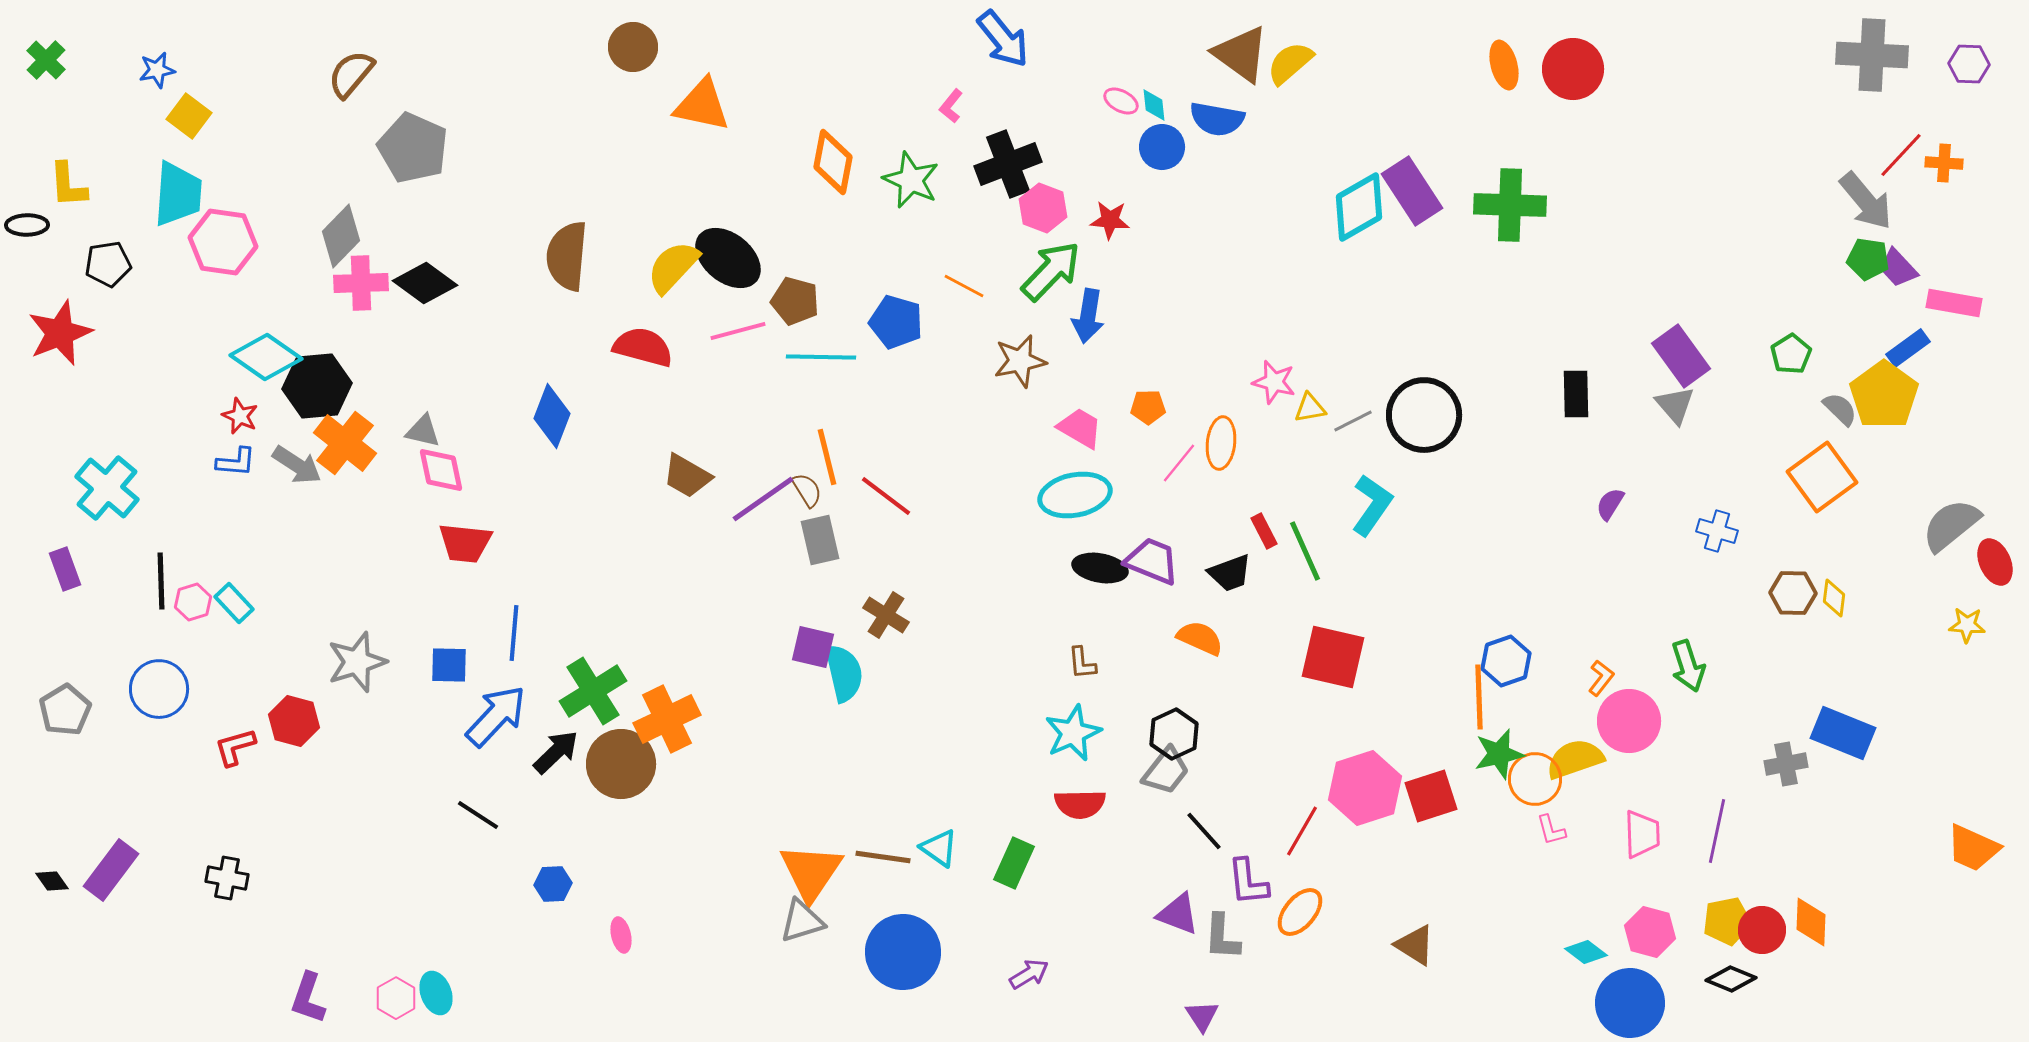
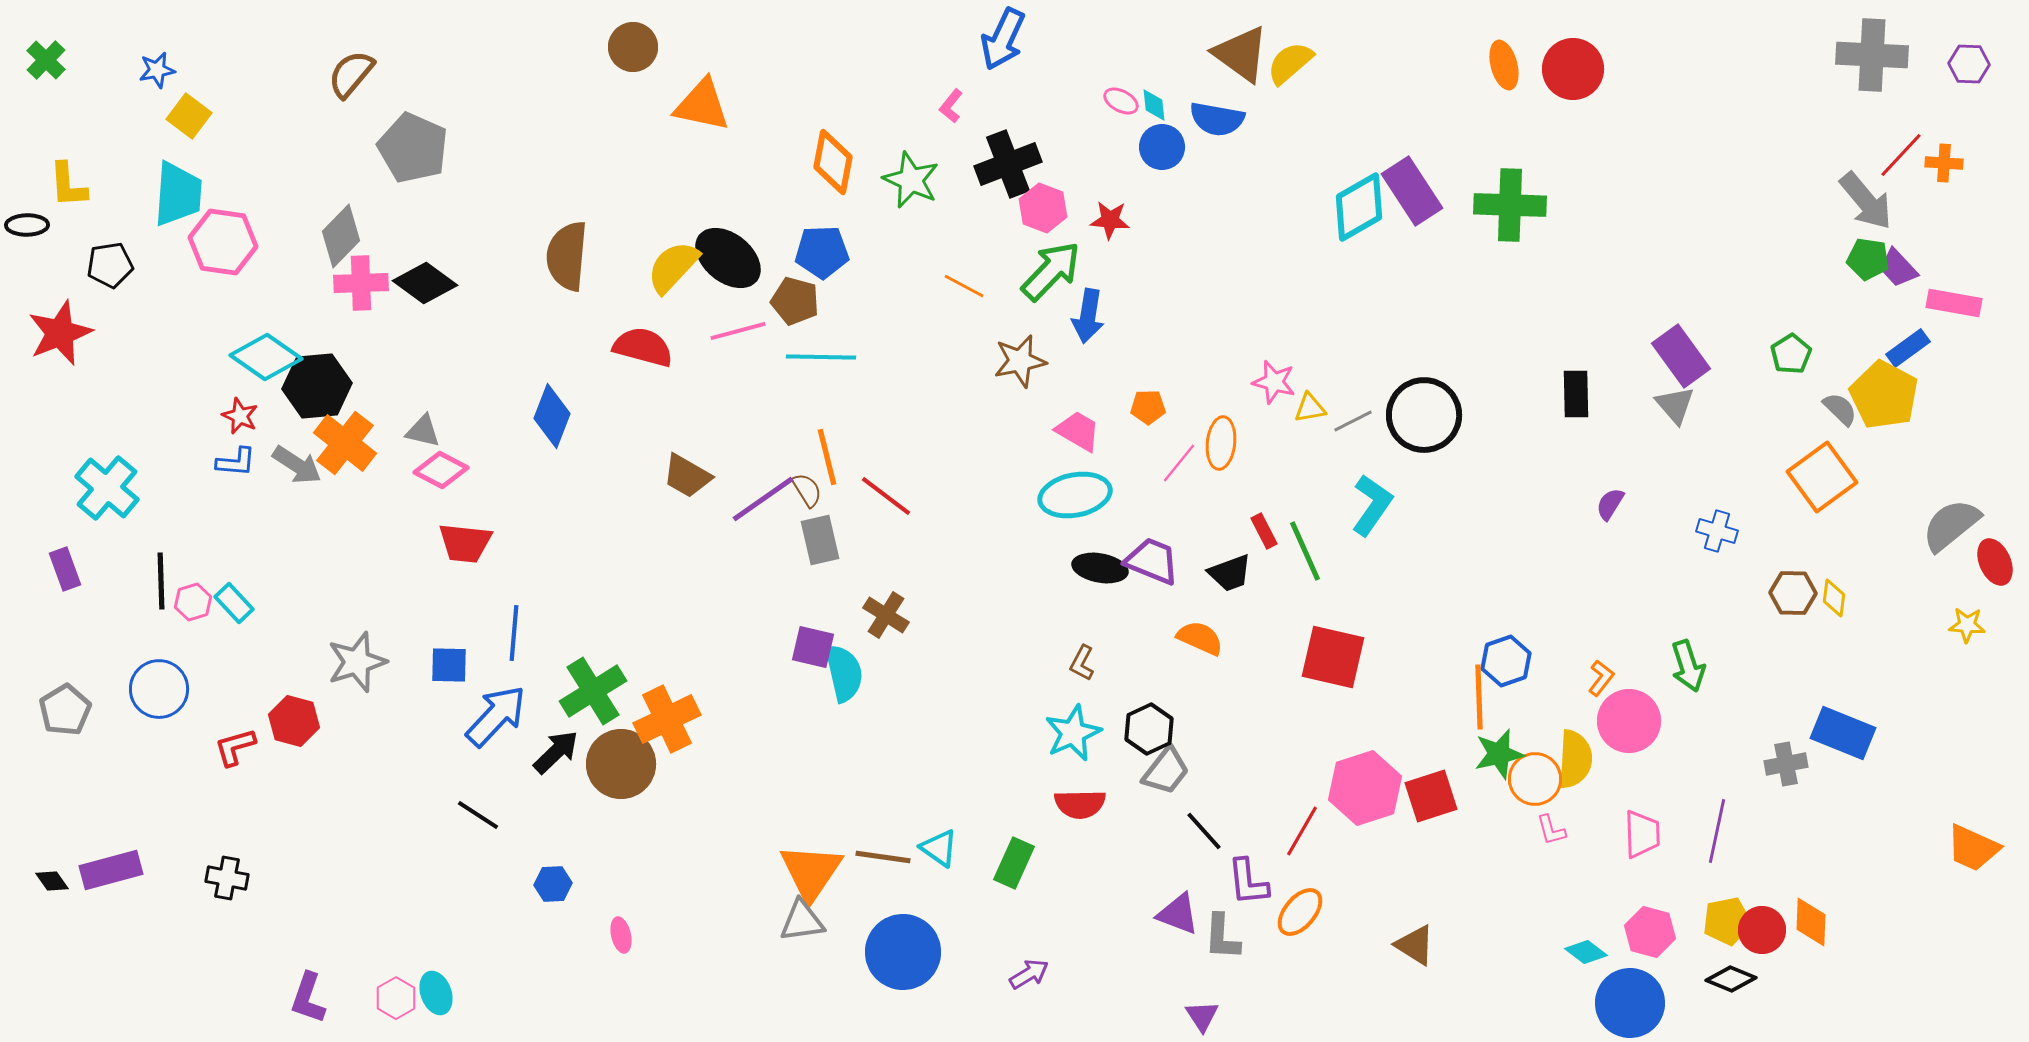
blue arrow at (1003, 39): rotated 64 degrees clockwise
black pentagon at (108, 264): moved 2 px right, 1 px down
blue pentagon at (896, 322): moved 74 px left, 70 px up; rotated 18 degrees counterclockwise
yellow pentagon at (1884, 395): rotated 8 degrees counterclockwise
pink trapezoid at (1080, 428): moved 2 px left, 3 px down
pink diamond at (441, 470): rotated 50 degrees counterclockwise
brown L-shape at (1082, 663): rotated 33 degrees clockwise
black hexagon at (1174, 734): moved 25 px left, 5 px up
yellow semicircle at (1575, 759): rotated 112 degrees clockwise
purple rectangle at (111, 870): rotated 38 degrees clockwise
gray triangle at (802, 921): rotated 9 degrees clockwise
